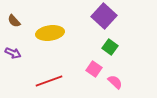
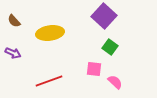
pink square: rotated 28 degrees counterclockwise
